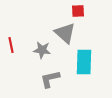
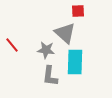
red line: moved 1 px right; rotated 28 degrees counterclockwise
gray star: moved 4 px right
cyan rectangle: moved 9 px left
gray L-shape: moved 3 px up; rotated 70 degrees counterclockwise
